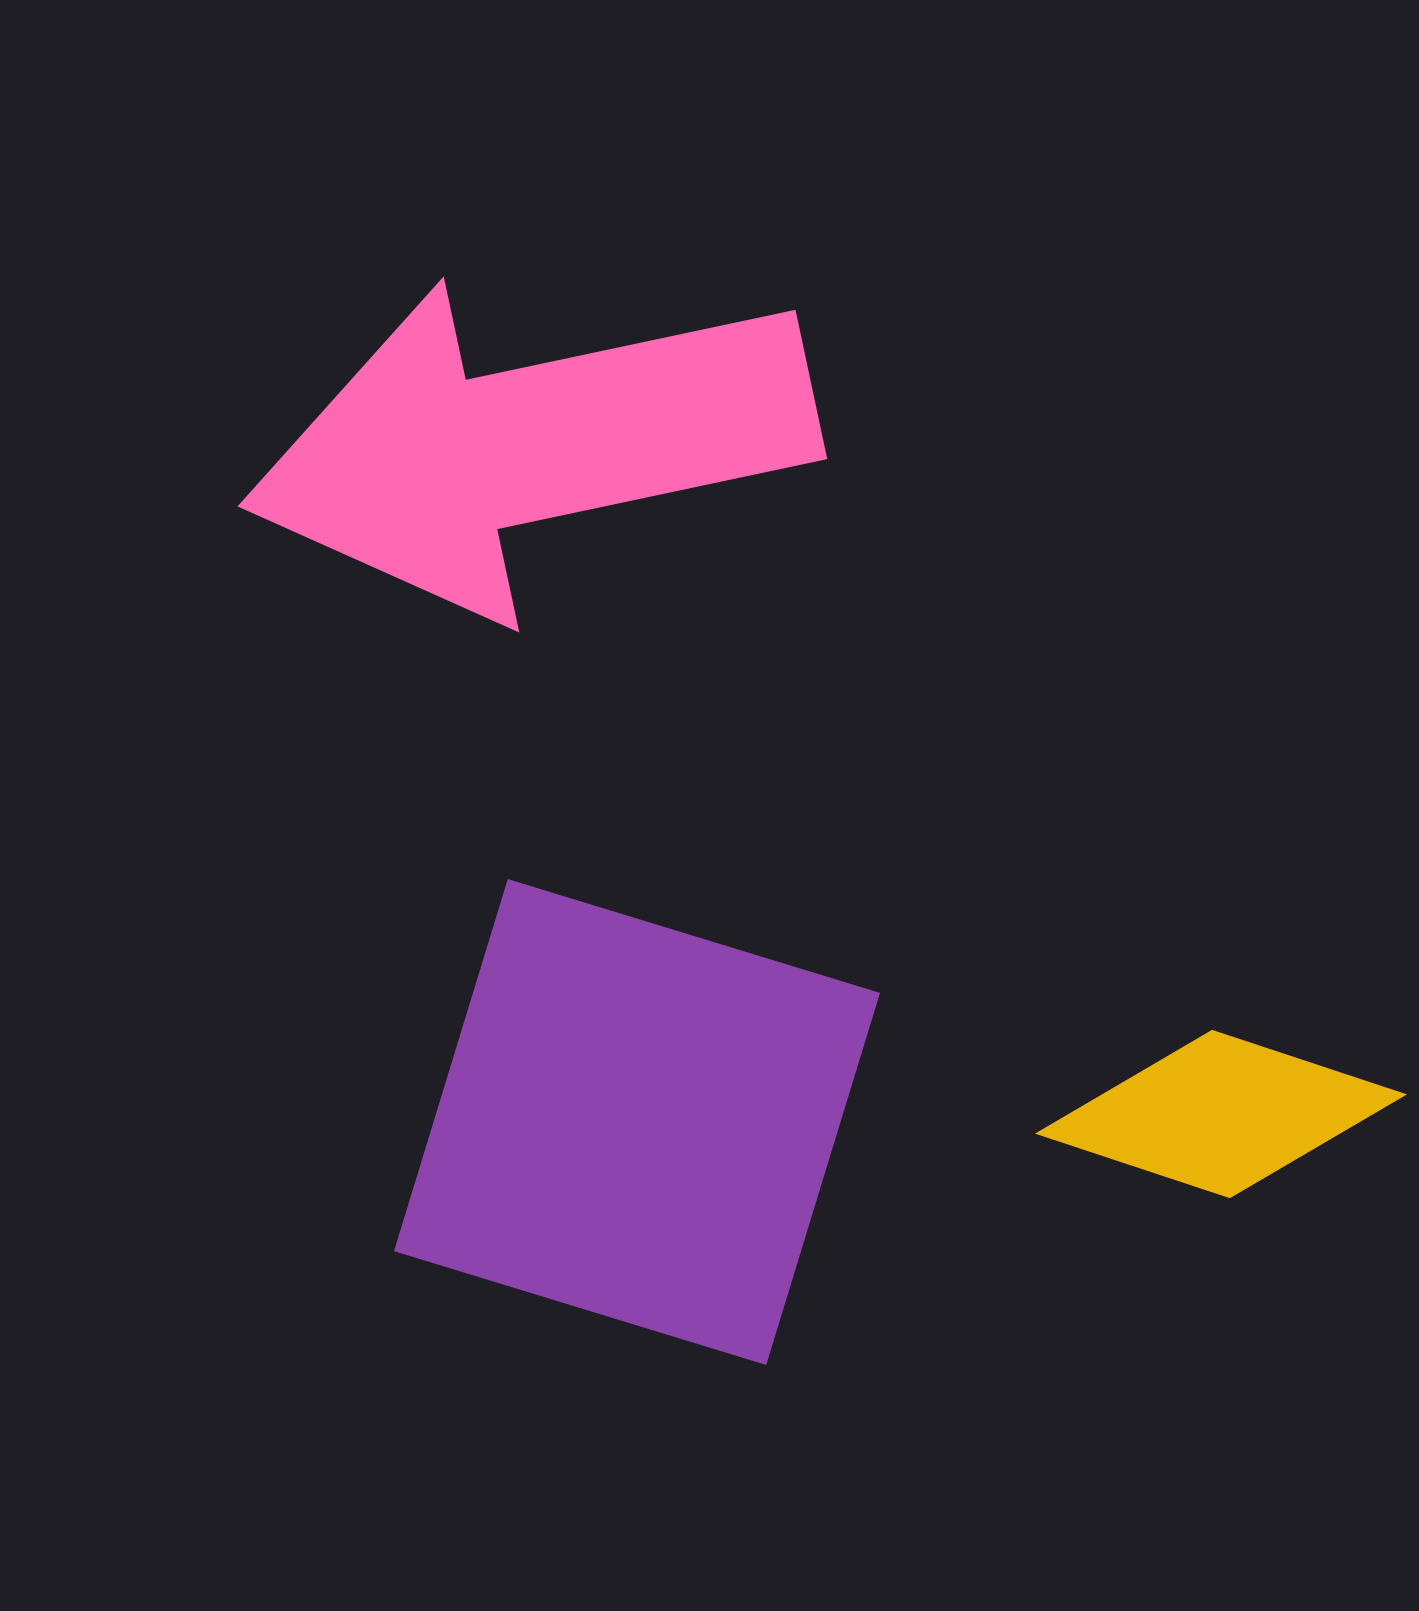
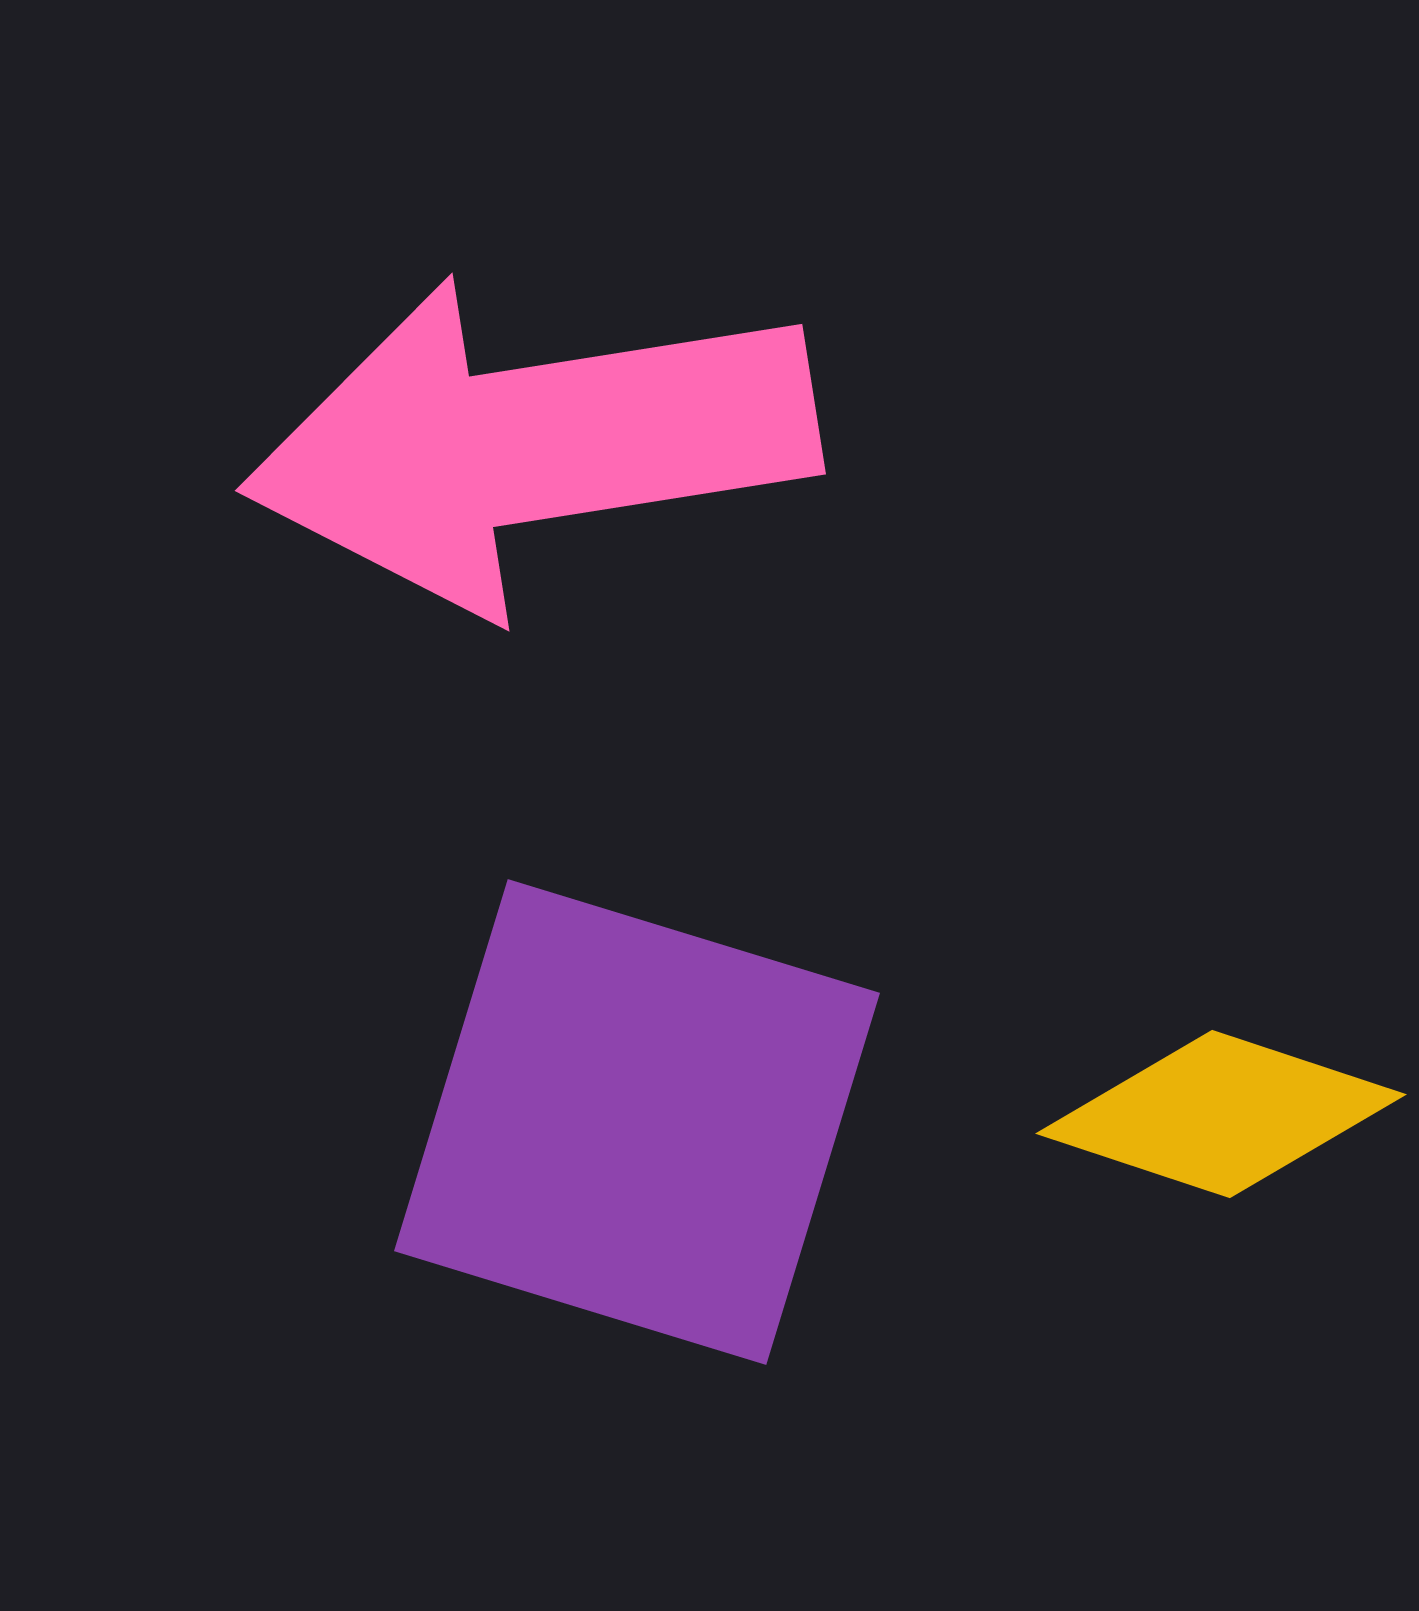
pink arrow: rotated 3 degrees clockwise
